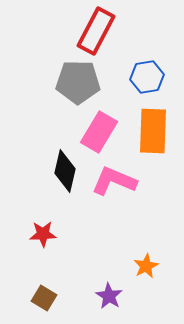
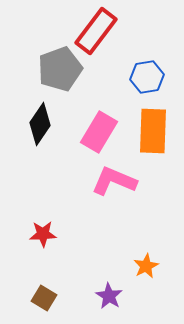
red rectangle: rotated 9 degrees clockwise
gray pentagon: moved 18 px left, 13 px up; rotated 21 degrees counterclockwise
black diamond: moved 25 px left, 47 px up; rotated 21 degrees clockwise
